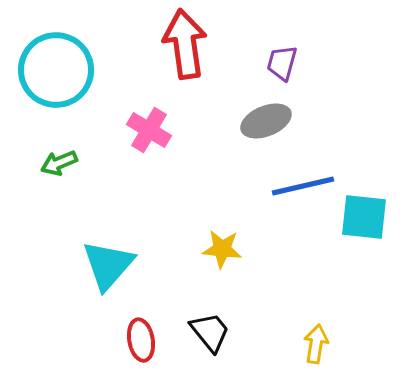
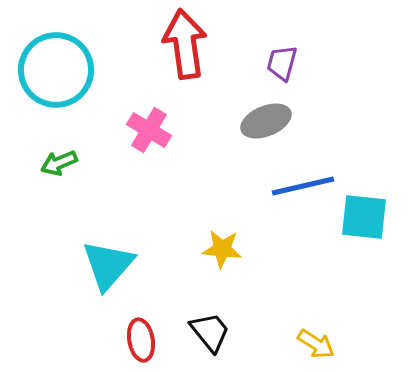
yellow arrow: rotated 114 degrees clockwise
